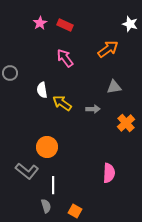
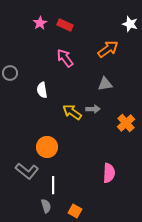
gray triangle: moved 9 px left, 3 px up
yellow arrow: moved 10 px right, 9 px down
